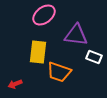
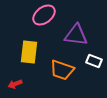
yellow rectangle: moved 9 px left
white rectangle: moved 4 px down
orange trapezoid: moved 3 px right, 2 px up
